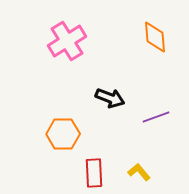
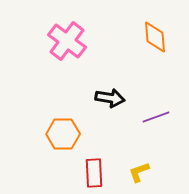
pink cross: rotated 21 degrees counterclockwise
black arrow: rotated 12 degrees counterclockwise
yellow L-shape: rotated 70 degrees counterclockwise
